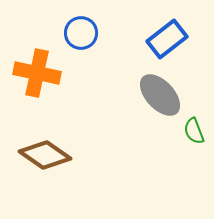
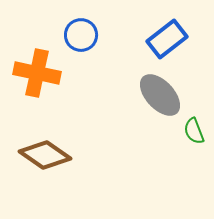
blue circle: moved 2 px down
